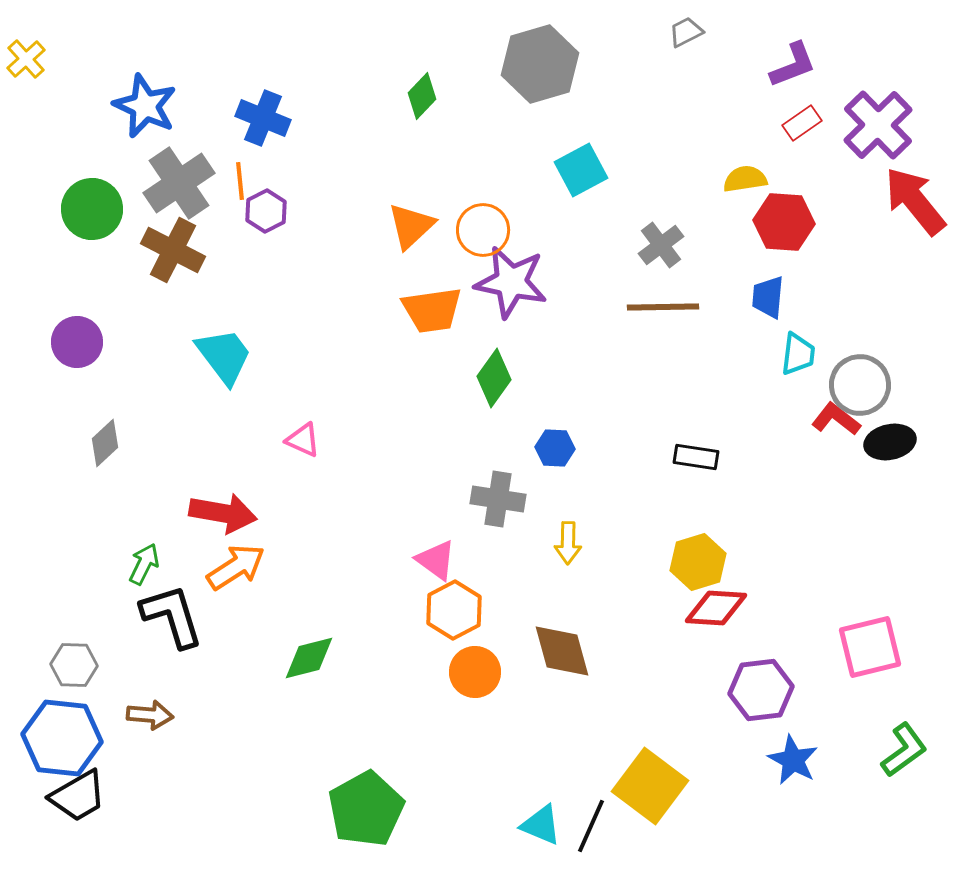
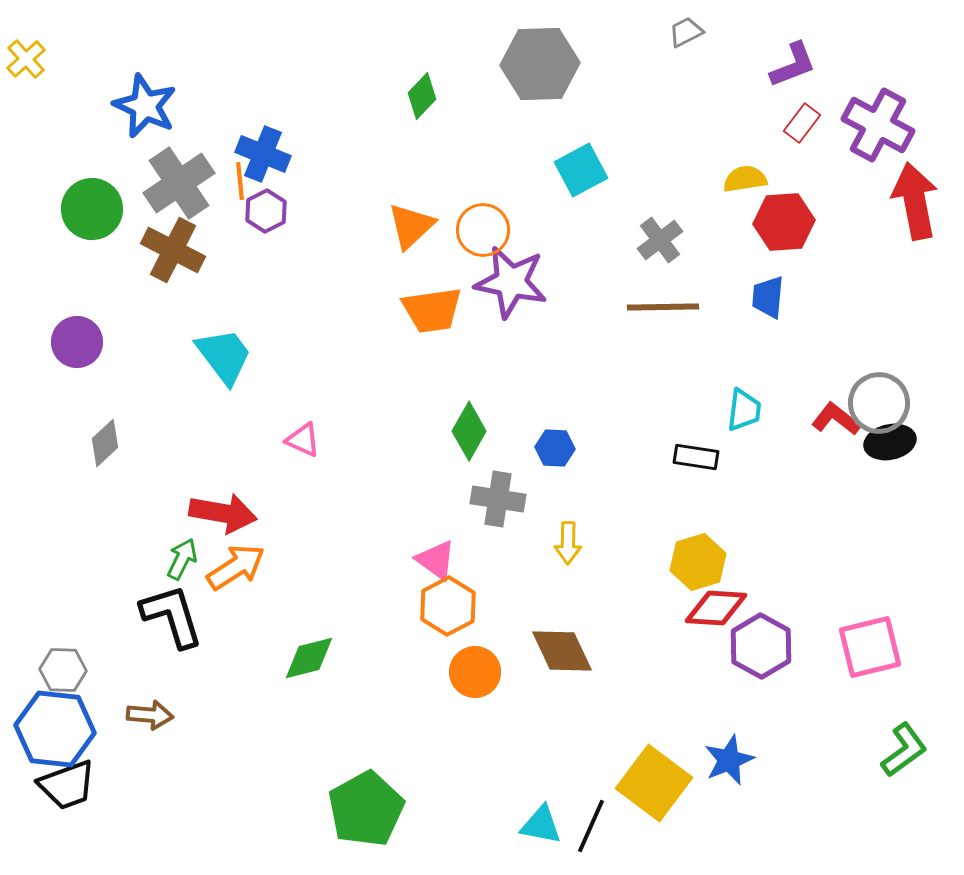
gray hexagon at (540, 64): rotated 14 degrees clockwise
blue cross at (263, 118): moved 36 px down
red rectangle at (802, 123): rotated 18 degrees counterclockwise
purple cross at (878, 125): rotated 18 degrees counterclockwise
red arrow at (915, 201): rotated 28 degrees clockwise
red hexagon at (784, 222): rotated 8 degrees counterclockwise
gray cross at (661, 245): moved 1 px left, 5 px up
cyan trapezoid at (798, 354): moved 54 px left, 56 px down
green diamond at (494, 378): moved 25 px left, 53 px down; rotated 6 degrees counterclockwise
gray circle at (860, 385): moved 19 px right, 18 px down
green arrow at (144, 564): moved 38 px right, 5 px up
orange hexagon at (454, 610): moved 6 px left, 4 px up
brown diamond at (562, 651): rotated 10 degrees counterclockwise
gray hexagon at (74, 665): moved 11 px left, 5 px down
purple hexagon at (761, 690): moved 44 px up; rotated 24 degrees counterclockwise
blue hexagon at (62, 738): moved 7 px left, 9 px up
blue star at (793, 760): moved 64 px left; rotated 21 degrees clockwise
yellow square at (650, 786): moved 4 px right, 3 px up
black trapezoid at (78, 796): moved 11 px left, 11 px up; rotated 10 degrees clockwise
cyan triangle at (541, 825): rotated 12 degrees counterclockwise
